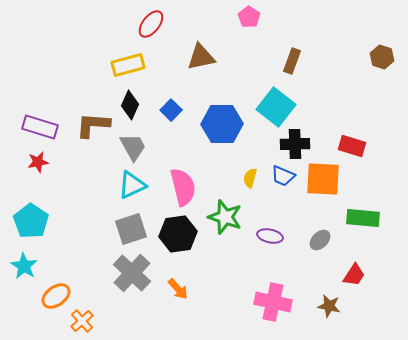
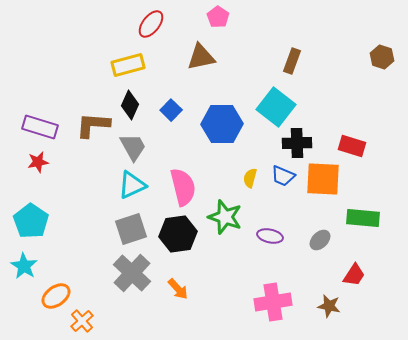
pink pentagon: moved 31 px left
black cross: moved 2 px right, 1 px up
pink cross: rotated 21 degrees counterclockwise
